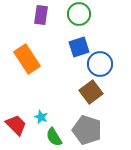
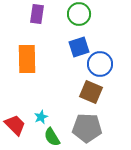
purple rectangle: moved 4 px left, 1 px up
orange rectangle: rotated 32 degrees clockwise
brown square: rotated 30 degrees counterclockwise
cyan star: rotated 24 degrees clockwise
red trapezoid: moved 1 px left
gray pentagon: moved 2 px up; rotated 16 degrees counterclockwise
green semicircle: moved 2 px left
